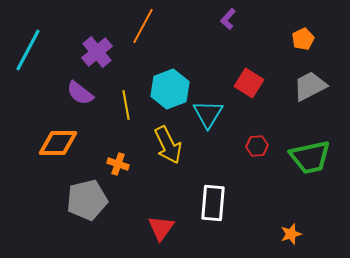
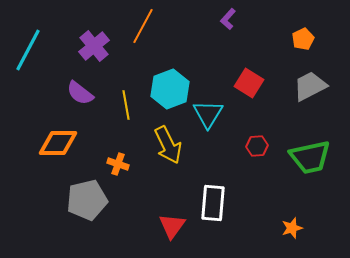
purple cross: moved 3 px left, 6 px up
red triangle: moved 11 px right, 2 px up
orange star: moved 1 px right, 6 px up
